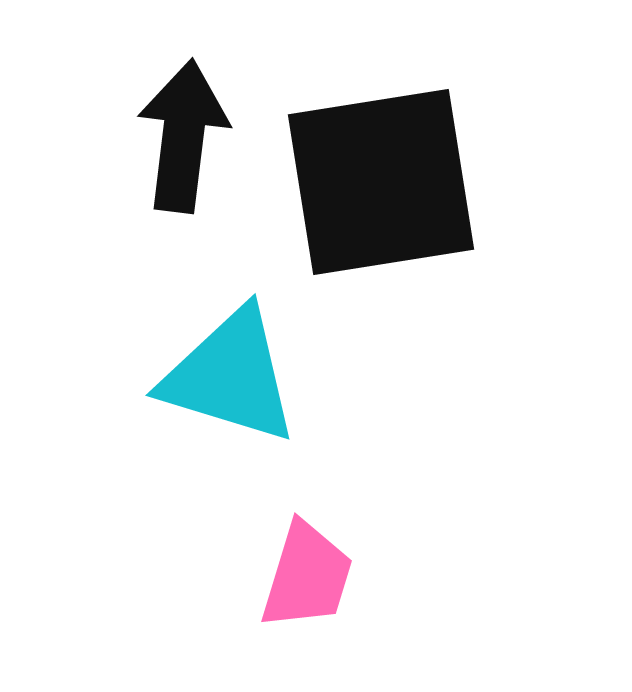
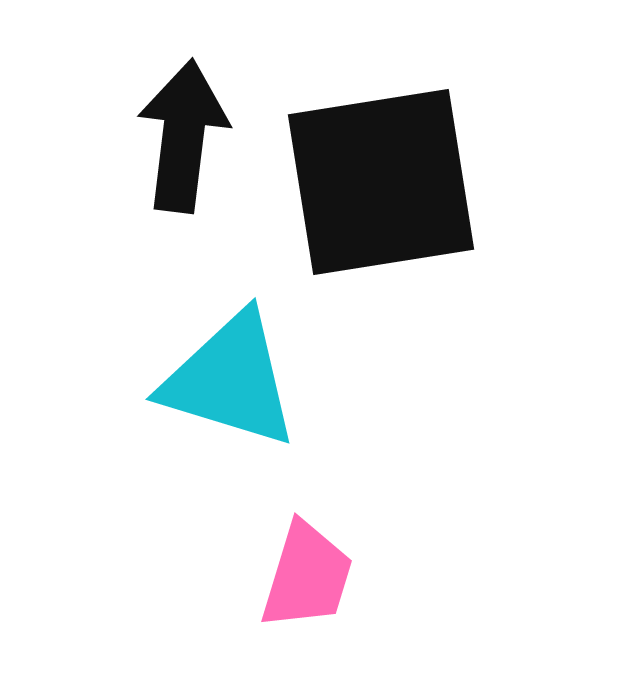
cyan triangle: moved 4 px down
